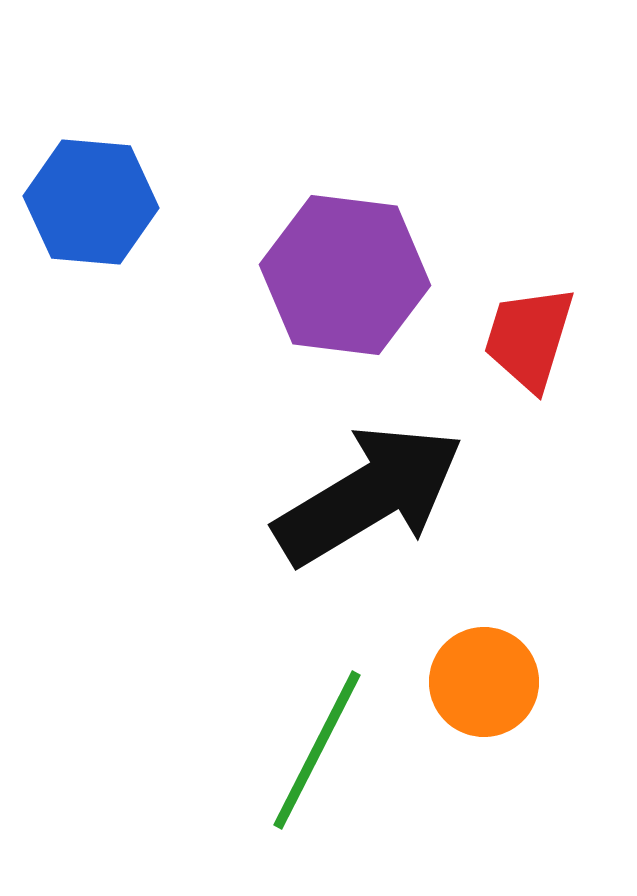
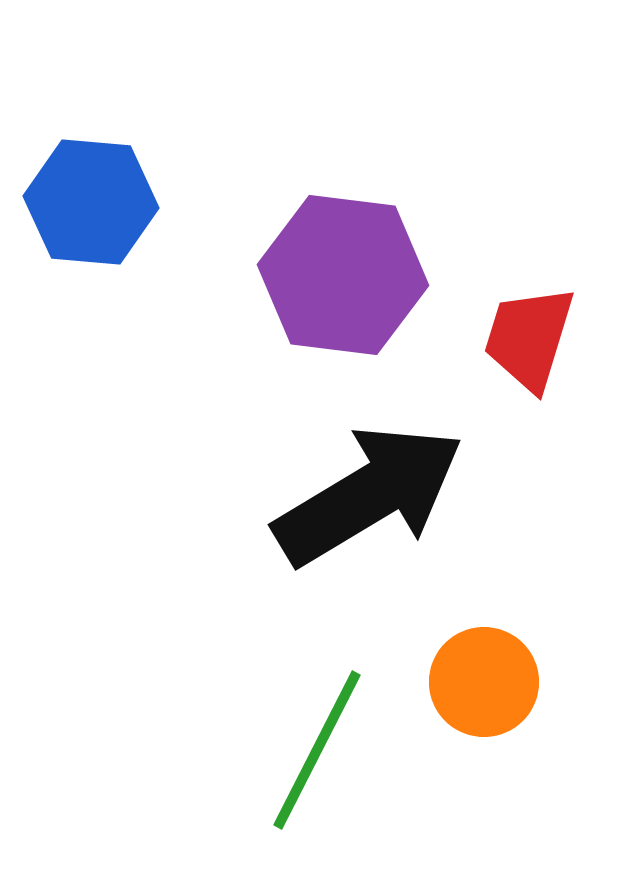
purple hexagon: moved 2 px left
